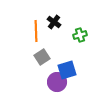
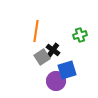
black cross: moved 1 px left, 28 px down
orange line: rotated 10 degrees clockwise
purple circle: moved 1 px left, 1 px up
